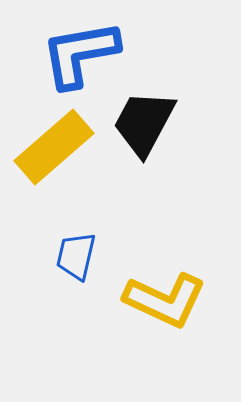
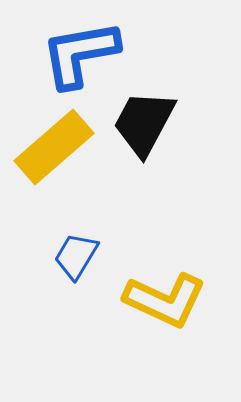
blue trapezoid: rotated 18 degrees clockwise
